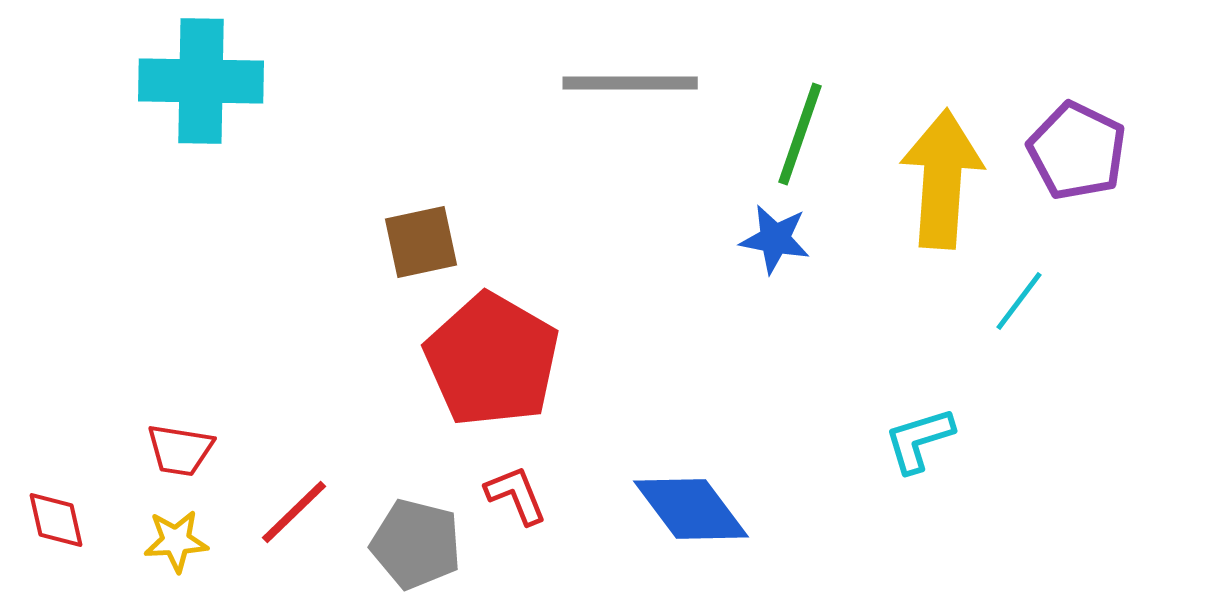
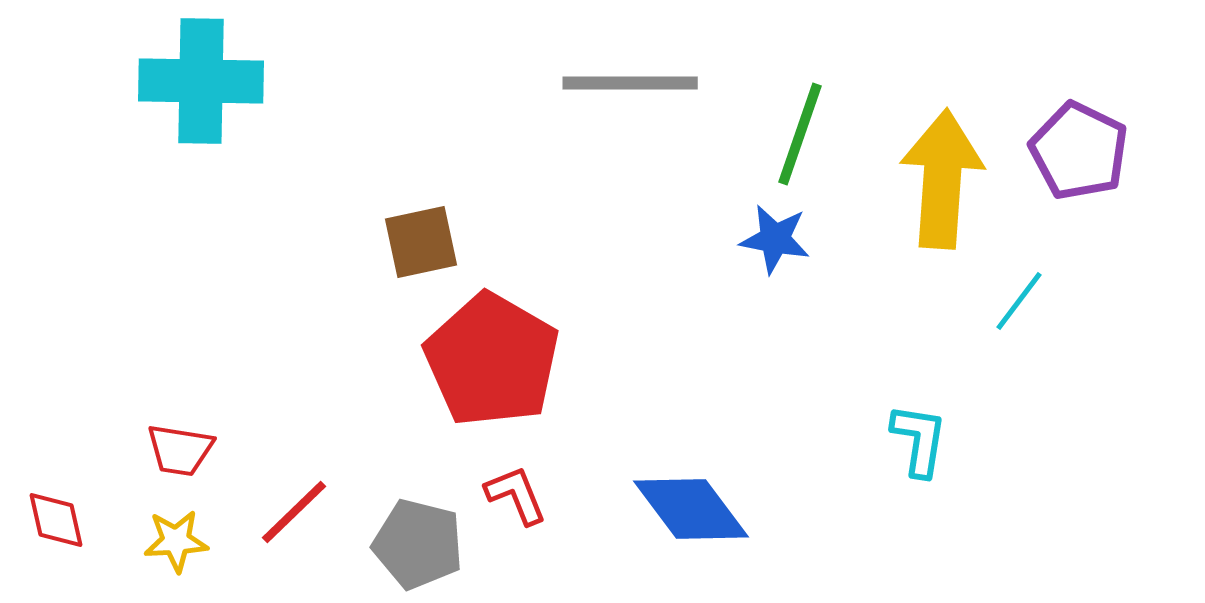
purple pentagon: moved 2 px right
cyan L-shape: rotated 116 degrees clockwise
gray pentagon: moved 2 px right
